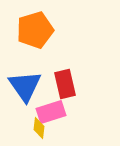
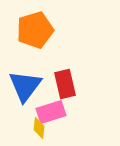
blue triangle: rotated 12 degrees clockwise
